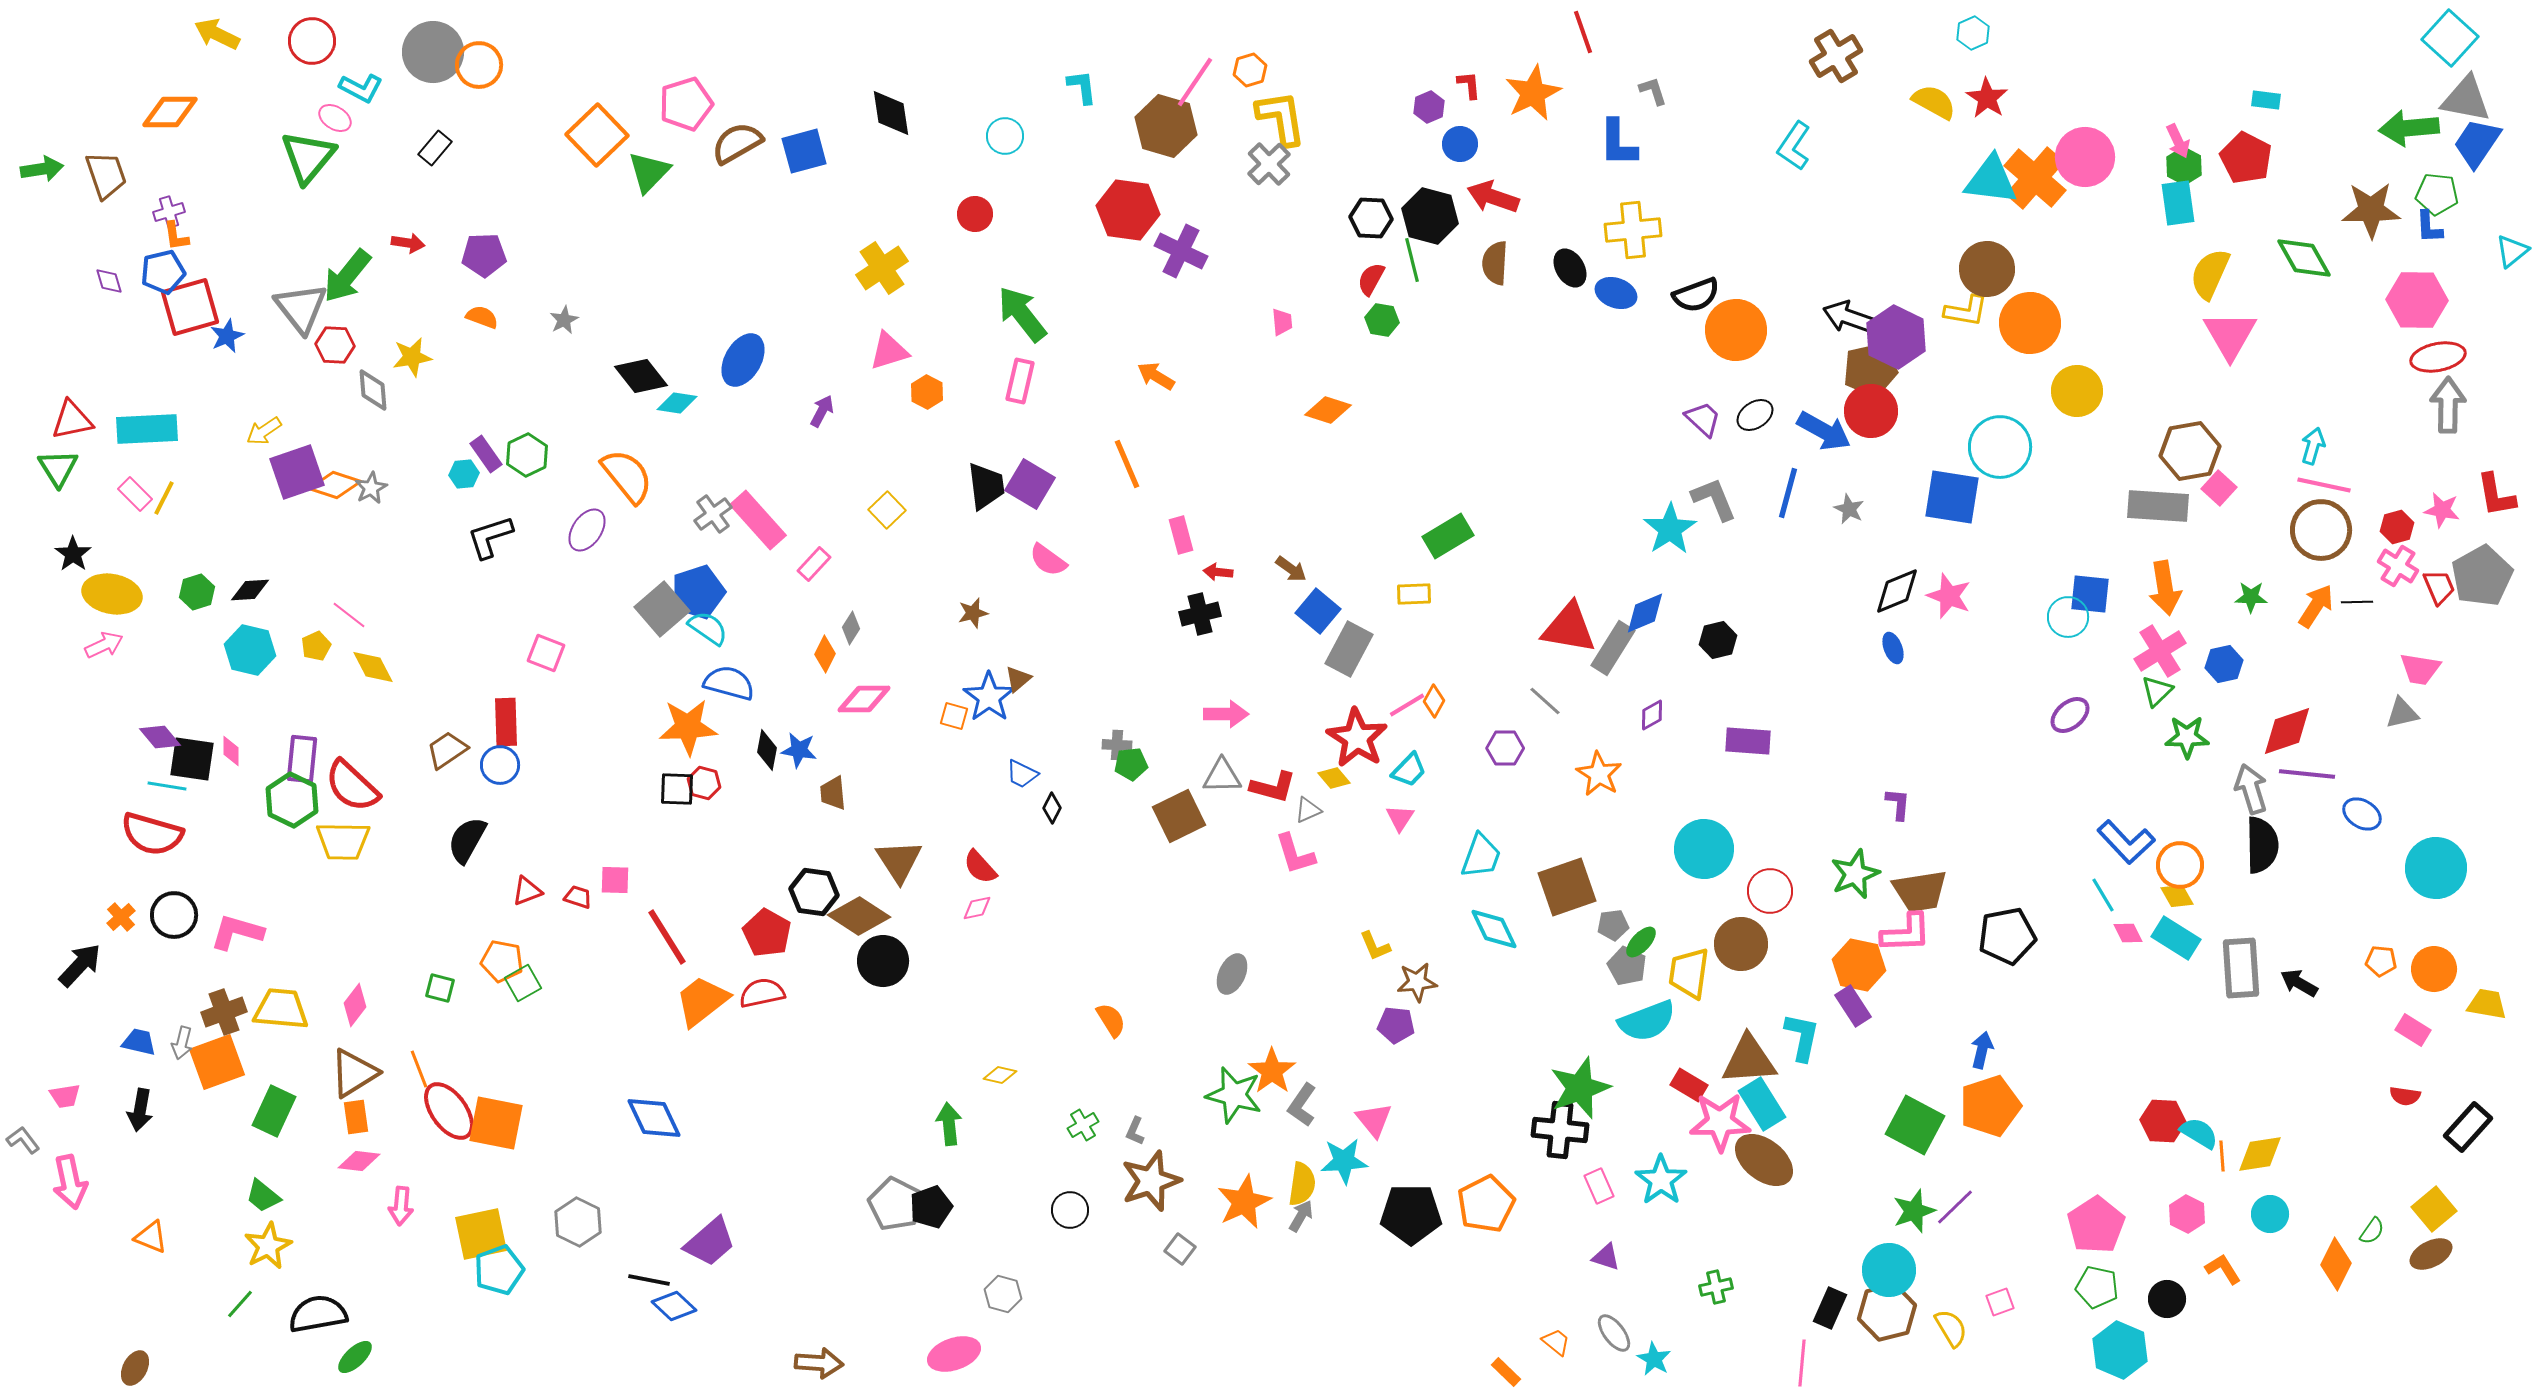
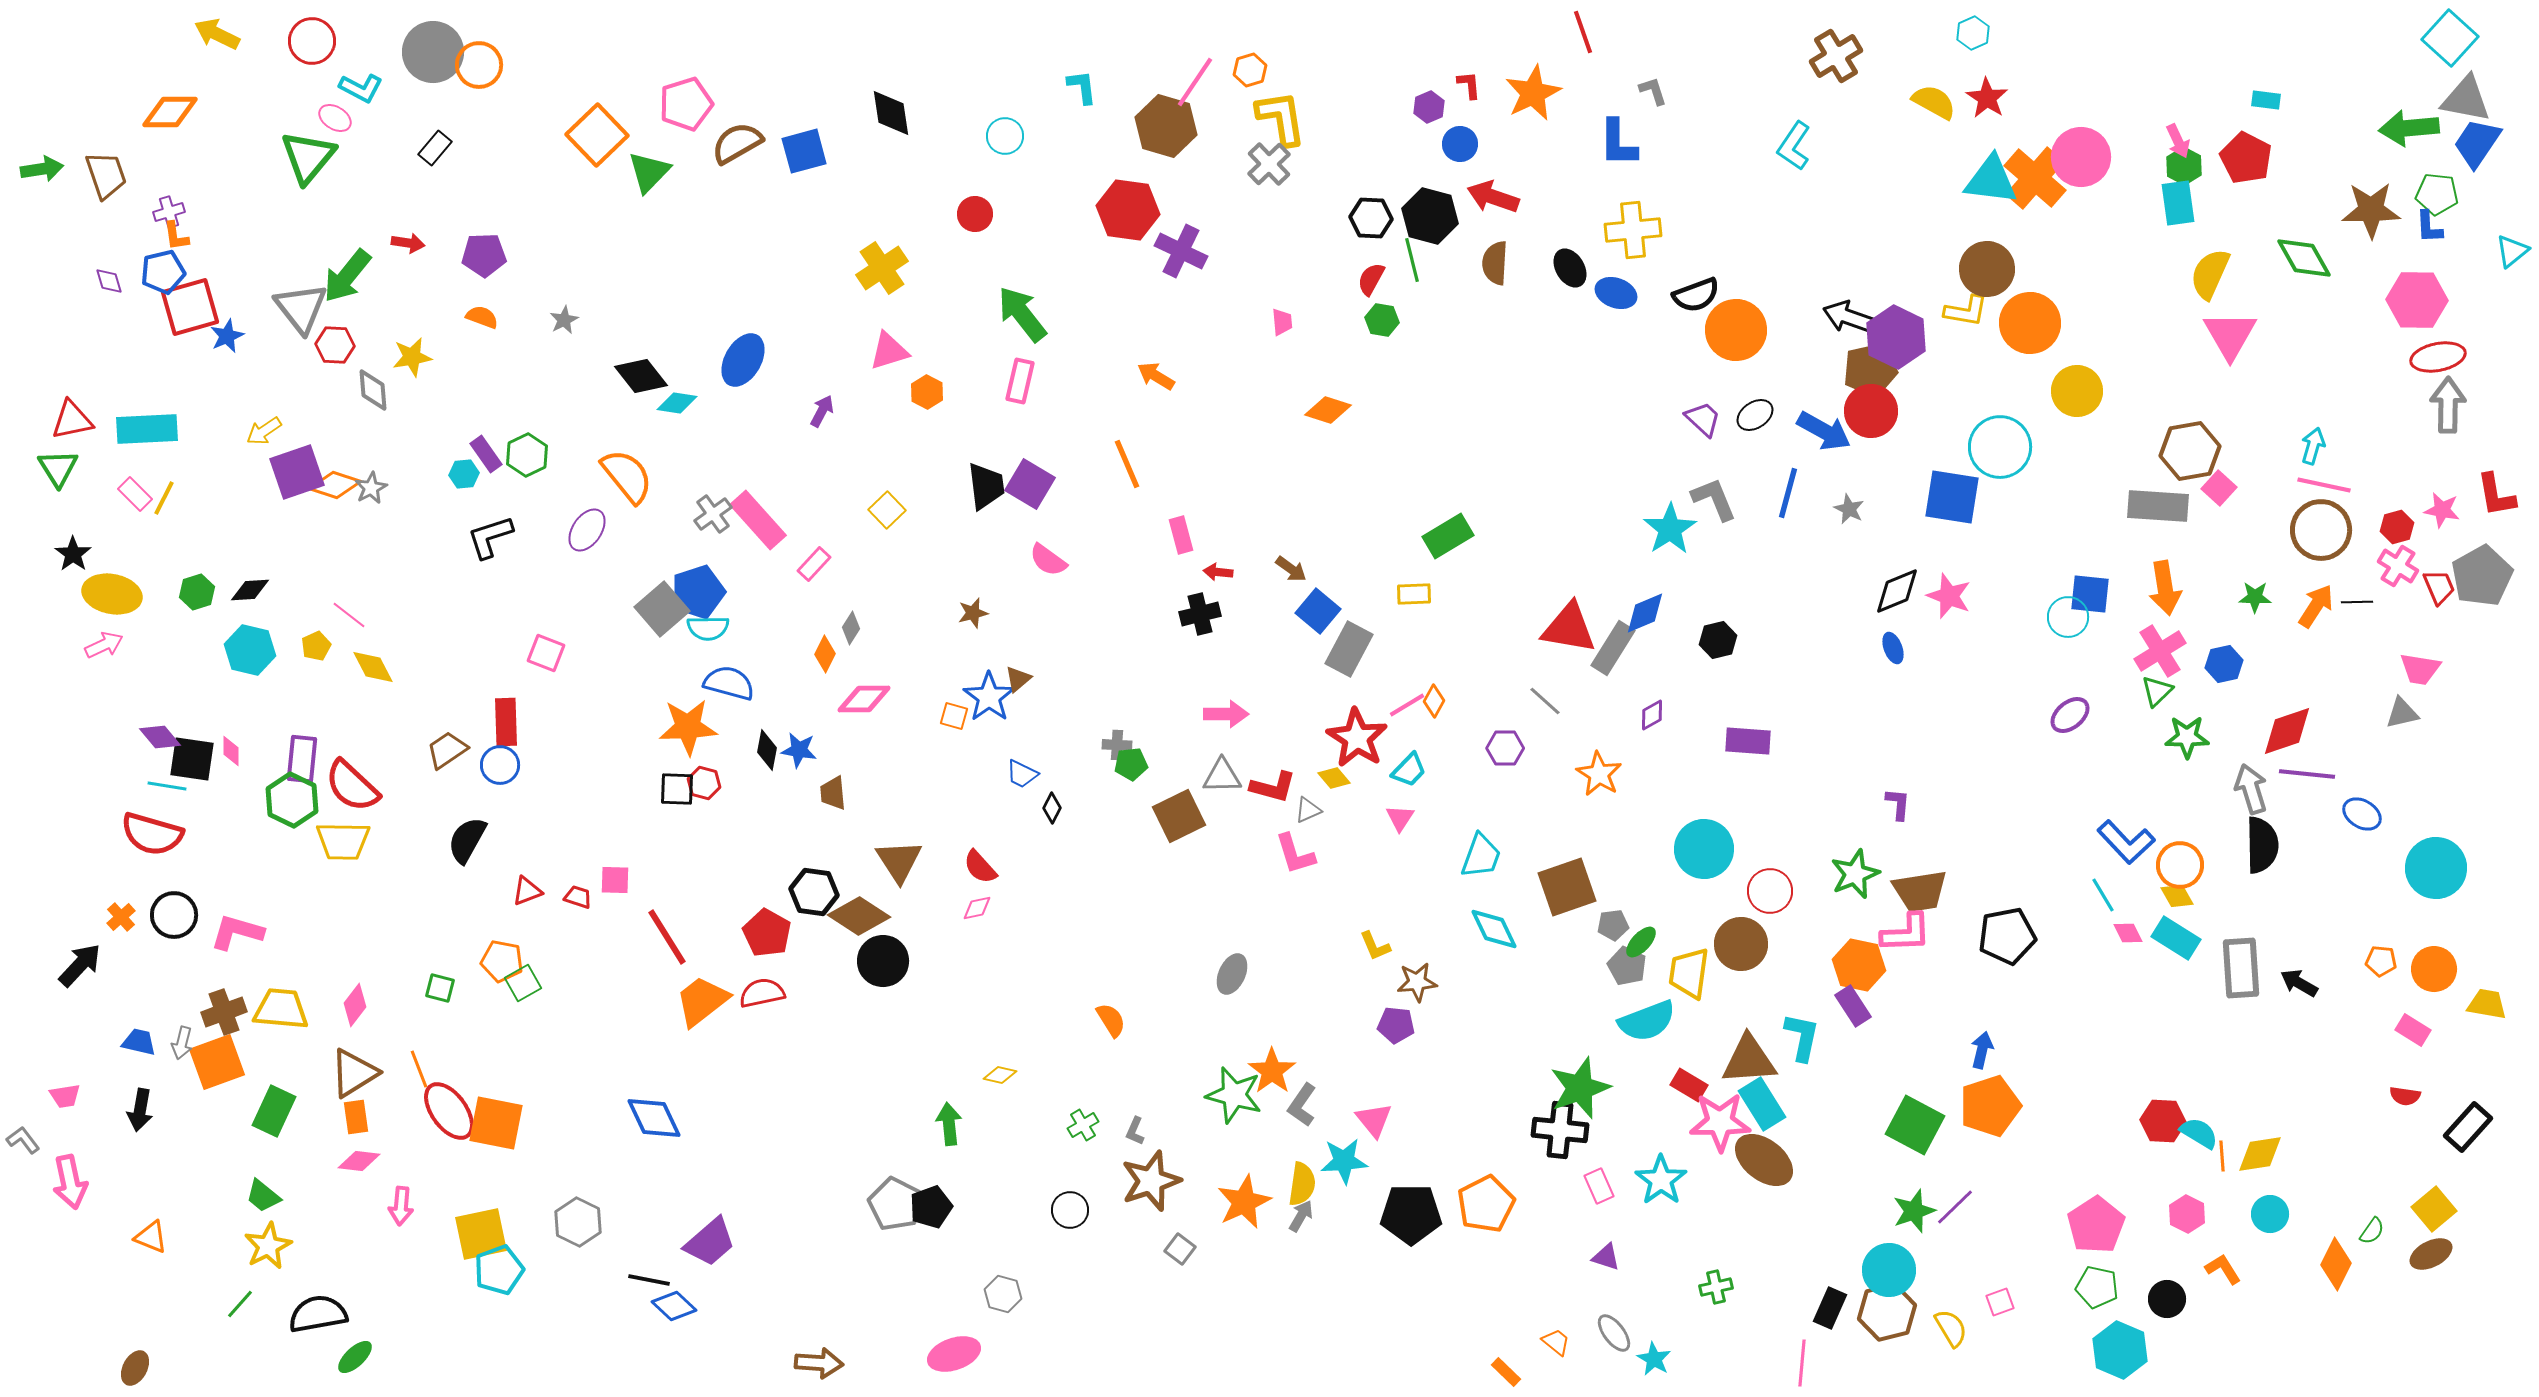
pink circle at (2085, 157): moved 4 px left
green star at (2251, 597): moved 4 px right
cyan semicircle at (708, 628): rotated 144 degrees clockwise
